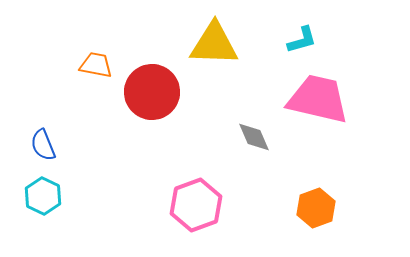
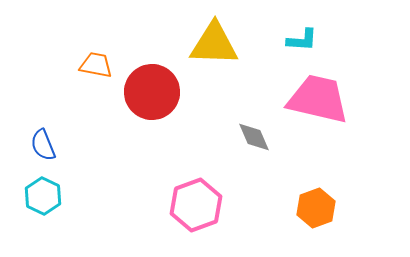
cyan L-shape: rotated 20 degrees clockwise
